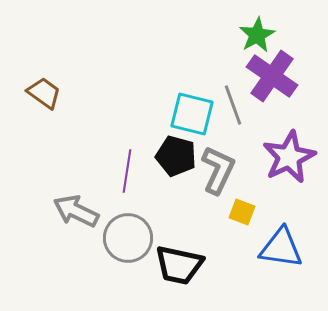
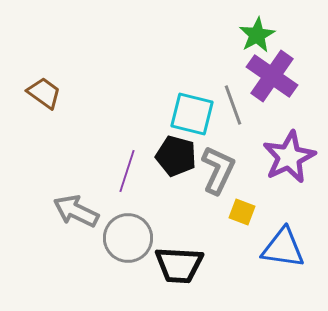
purple line: rotated 9 degrees clockwise
blue triangle: moved 2 px right
black trapezoid: rotated 9 degrees counterclockwise
